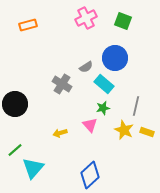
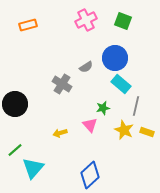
pink cross: moved 2 px down
cyan rectangle: moved 17 px right
